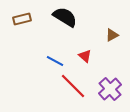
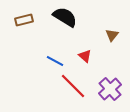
brown rectangle: moved 2 px right, 1 px down
brown triangle: rotated 24 degrees counterclockwise
